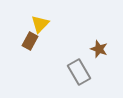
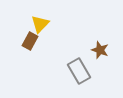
brown star: moved 1 px right, 1 px down
gray rectangle: moved 1 px up
